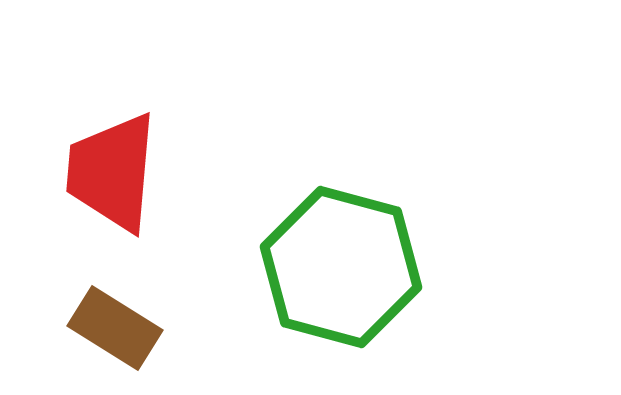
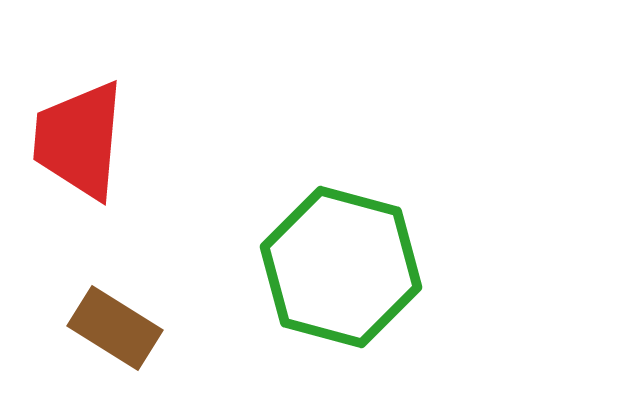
red trapezoid: moved 33 px left, 32 px up
